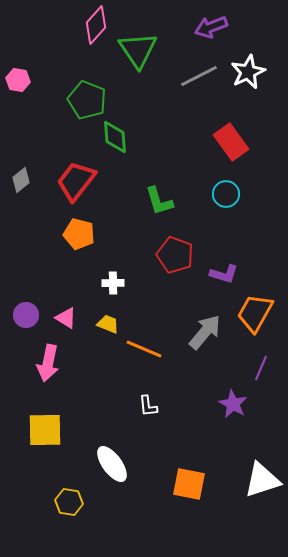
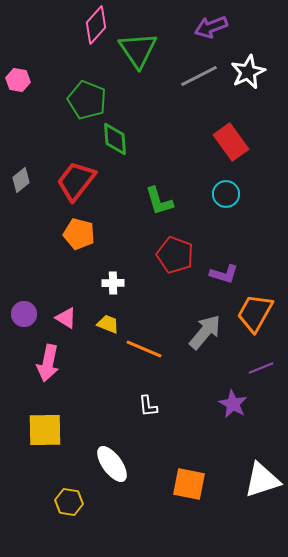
green diamond: moved 2 px down
purple circle: moved 2 px left, 1 px up
purple line: rotated 45 degrees clockwise
